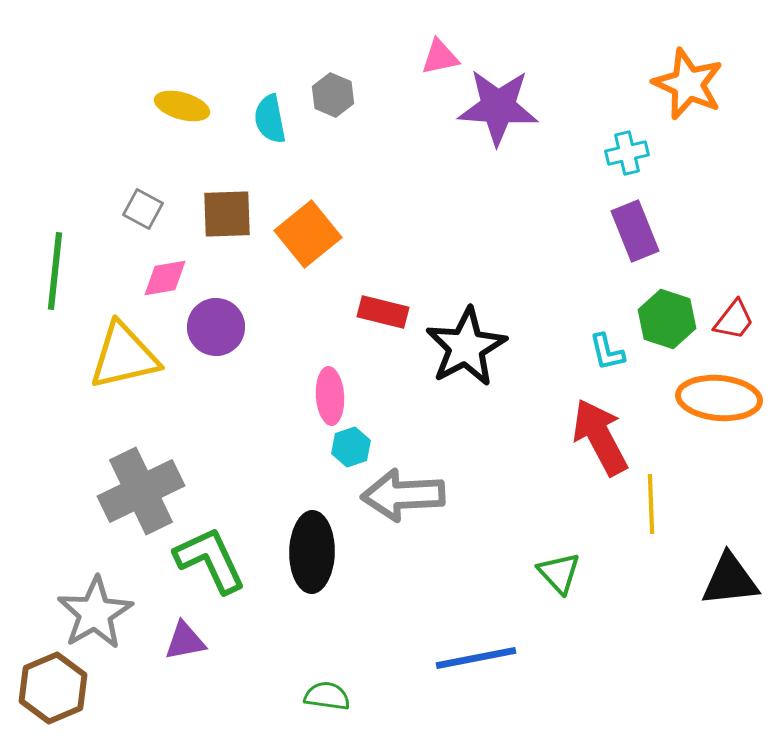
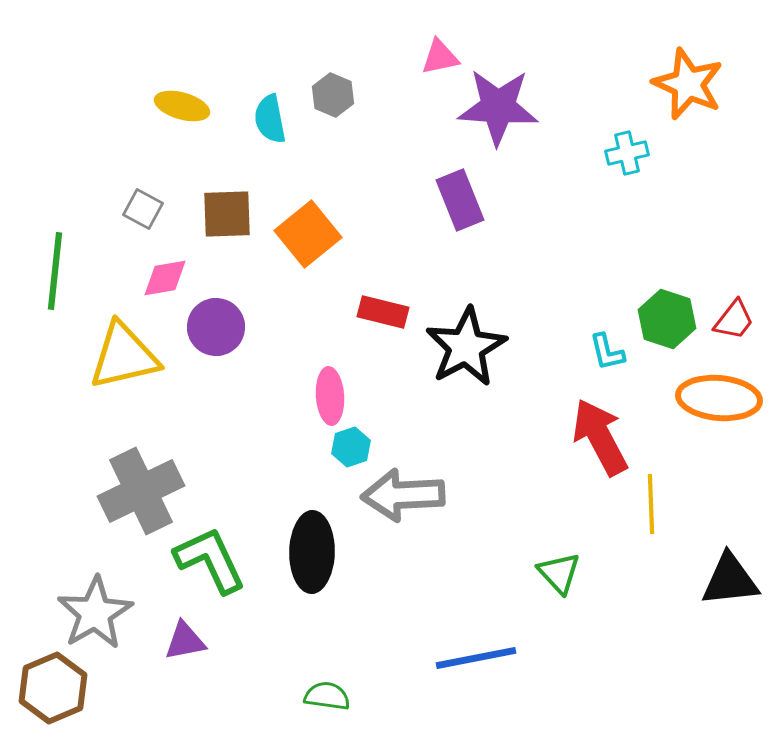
purple rectangle: moved 175 px left, 31 px up
